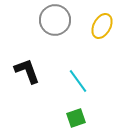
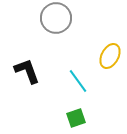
gray circle: moved 1 px right, 2 px up
yellow ellipse: moved 8 px right, 30 px down
